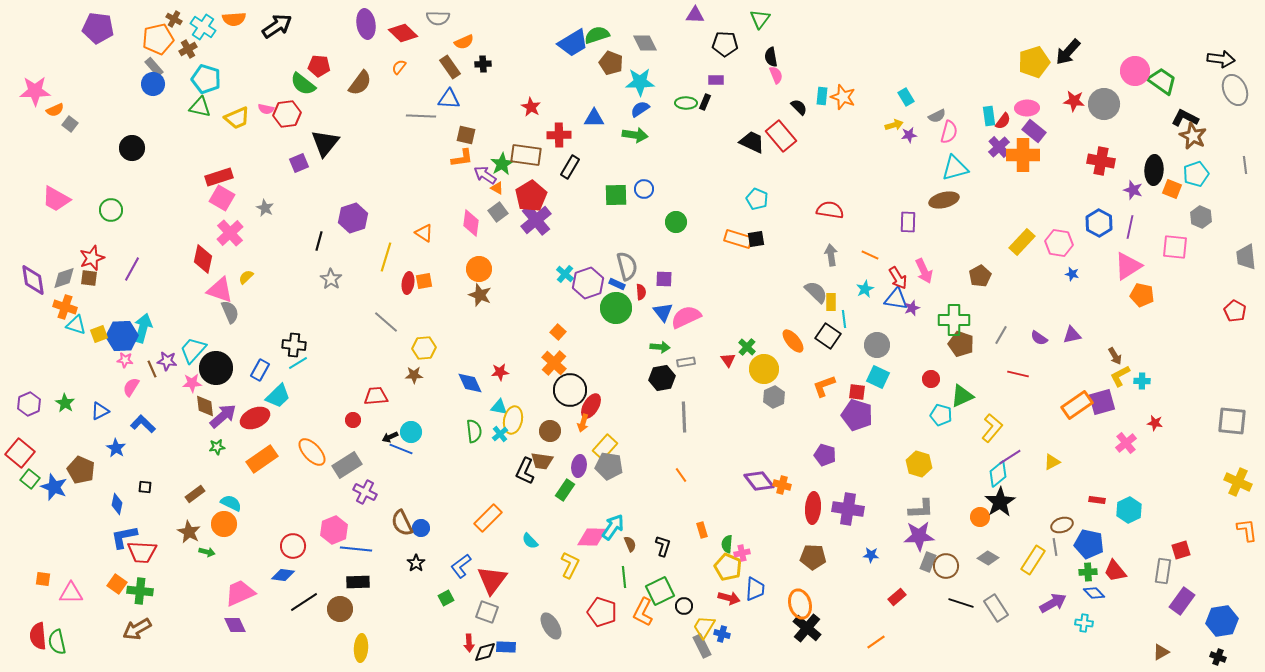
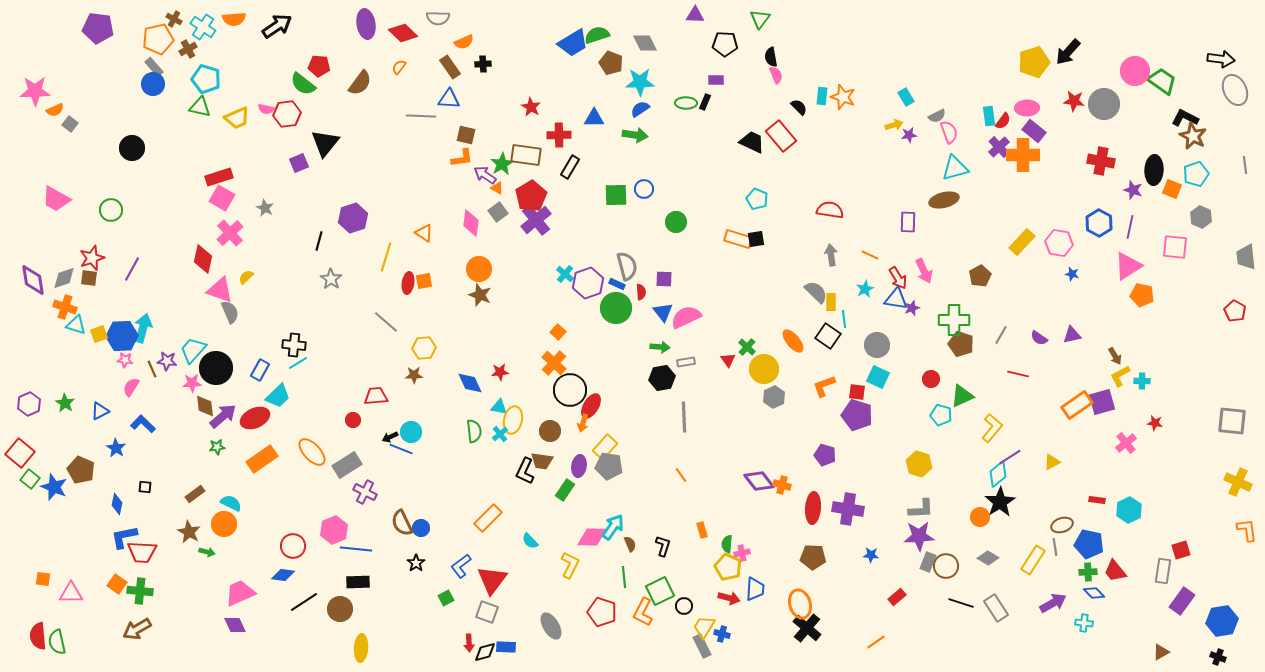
pink semicircle at (949, 132): rotated 35 degrees counterclockwise
